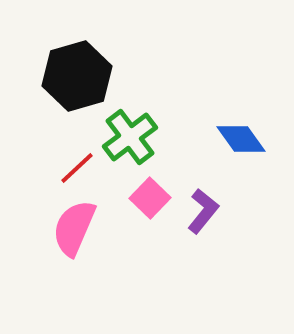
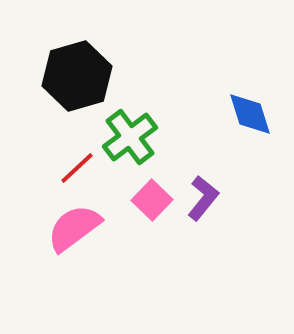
blue diamond: moved 9 px right, 25 px up; rotated 18 degrees clockwise
pink square: moved 2 px right, 2 px down
purple L-shape: moved 13 px up
pink semicircle: rotated 30 degrees clockwise
